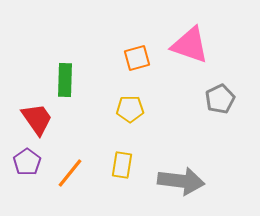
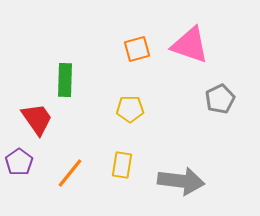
orange square: moved 9 px up
purple pentagon: moved 8 px left
